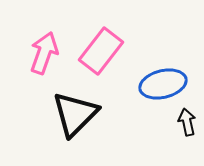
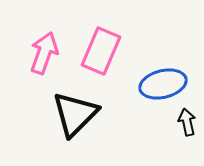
pink rectangle: rotated 15 degrees counterclockwise
